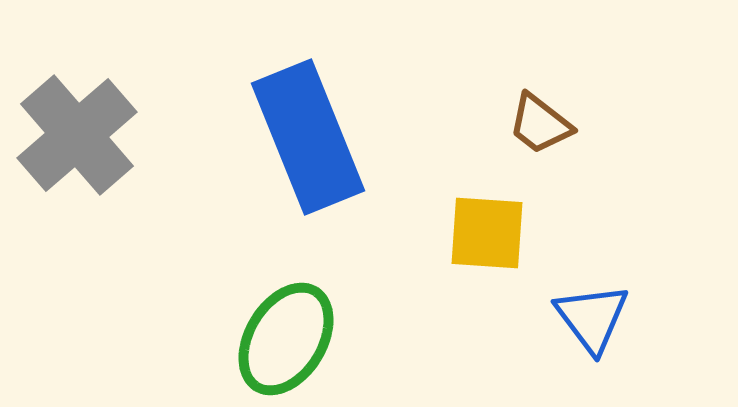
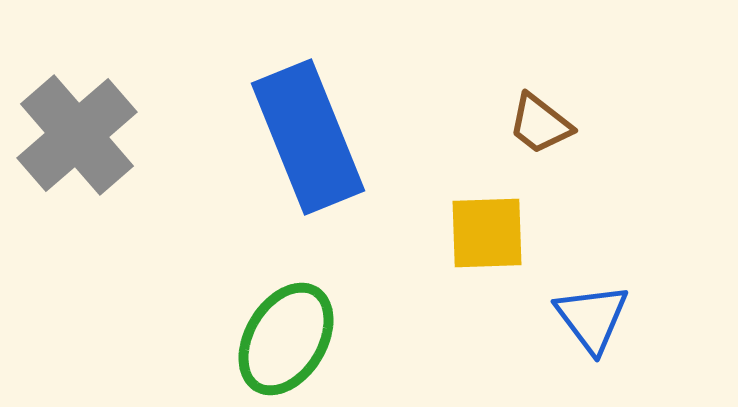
yellow square: rotated 6 degrees counterclockwise
